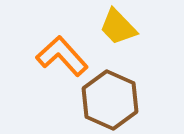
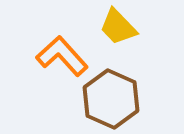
brown hexagon: moved 1 px right, 1 px up
